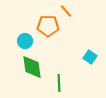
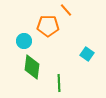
orange line: moved 1 px up
cyan circle: moved 1 px left
cyan square: moved 3 px left, 3 px up
green diamond: rotated 15 degrees clockwise
